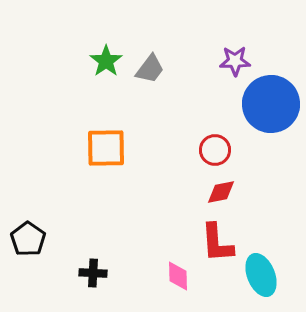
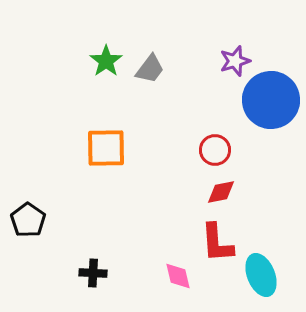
purple star: rotated 16 degrees counterclockwise
blue circle: moved 4 px up
black pentagon: moved 19 px up
pink diamond: rotated 12 degrees counterclockwise
